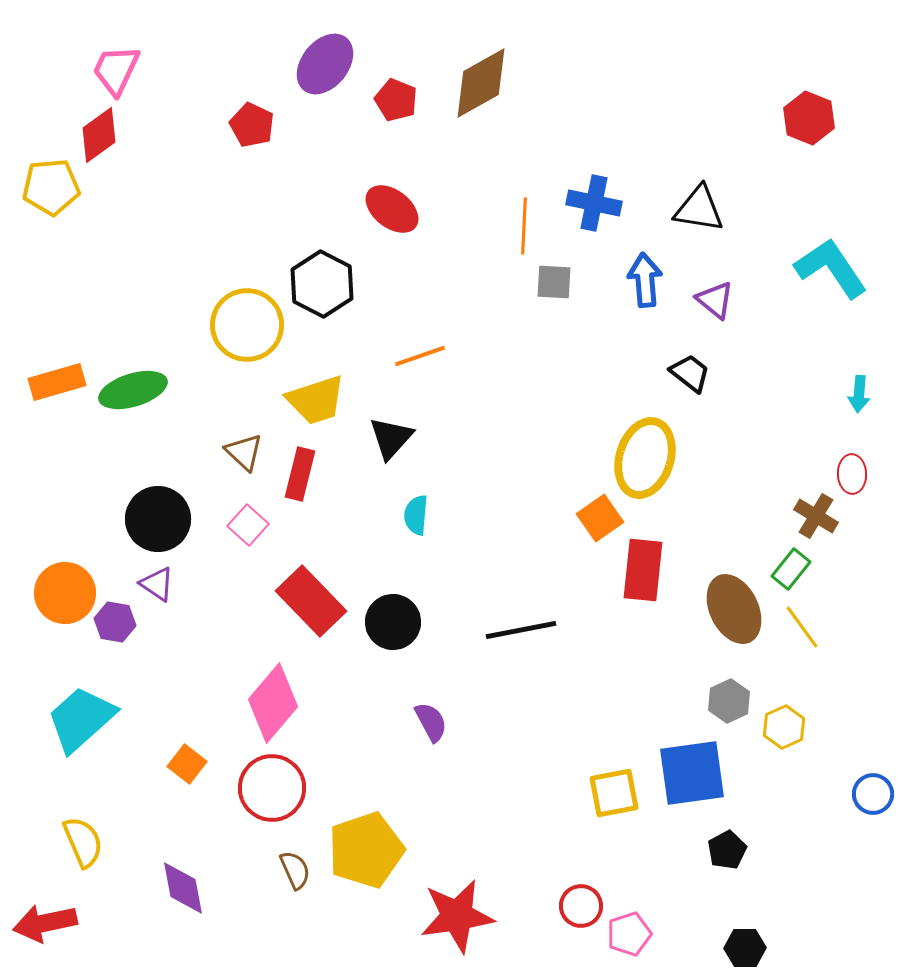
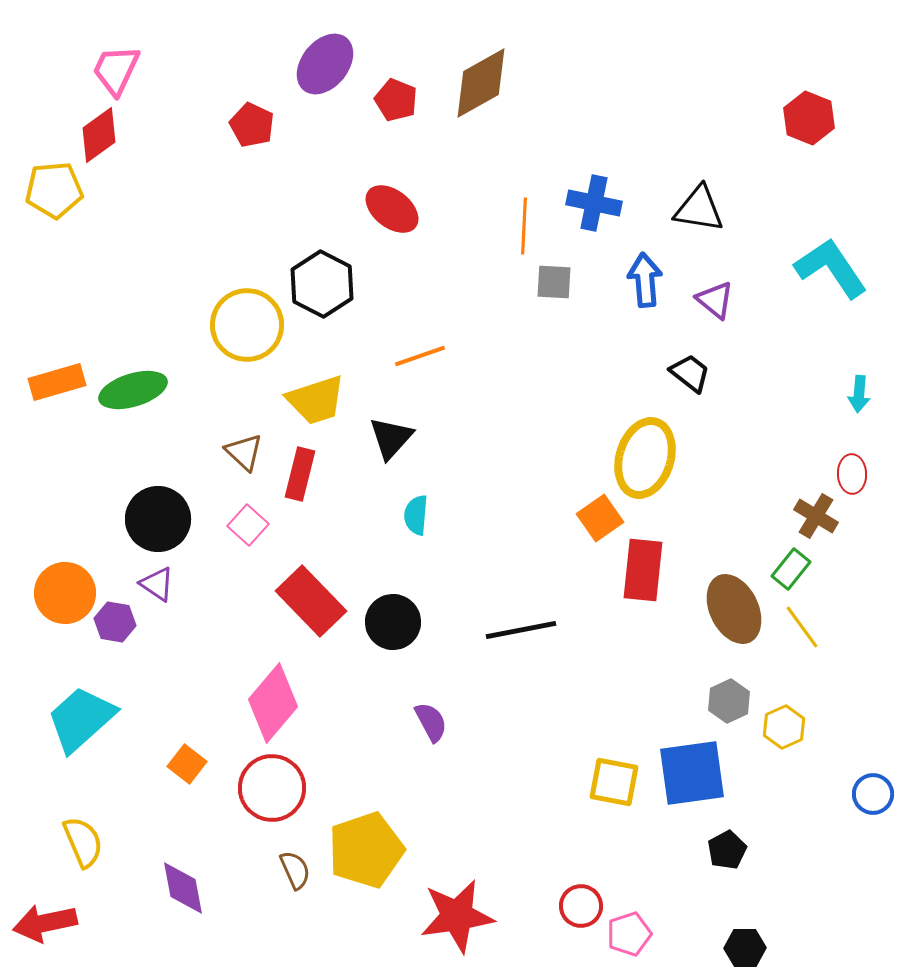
yellow pentagon at (51, 187): moved 3 px right, 3 px down
yellow square at (614, 793): moved 11 px up; rotated 22 degrees clockwise
